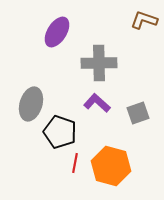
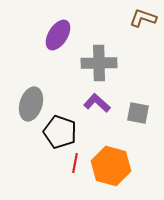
brown L-shape: moved 1 px left, 2 px up
purple ellipse: moved 1 px right, 3 px down
gray square: rotated 30 degrees clockwise
